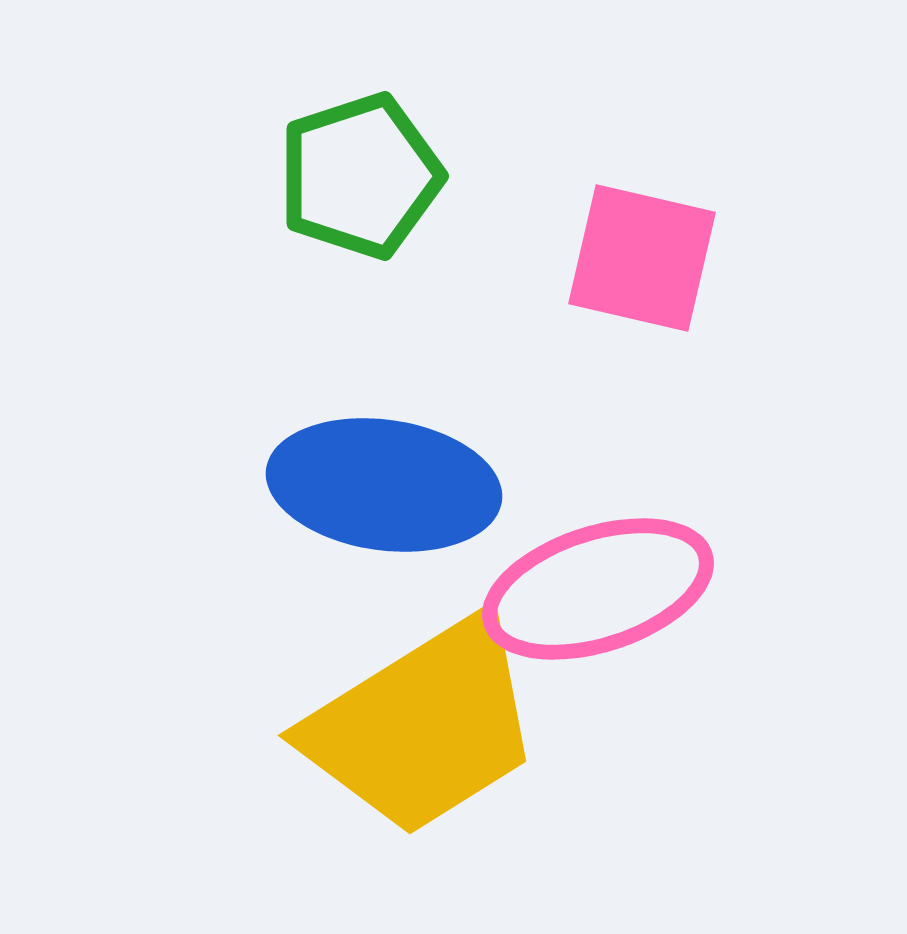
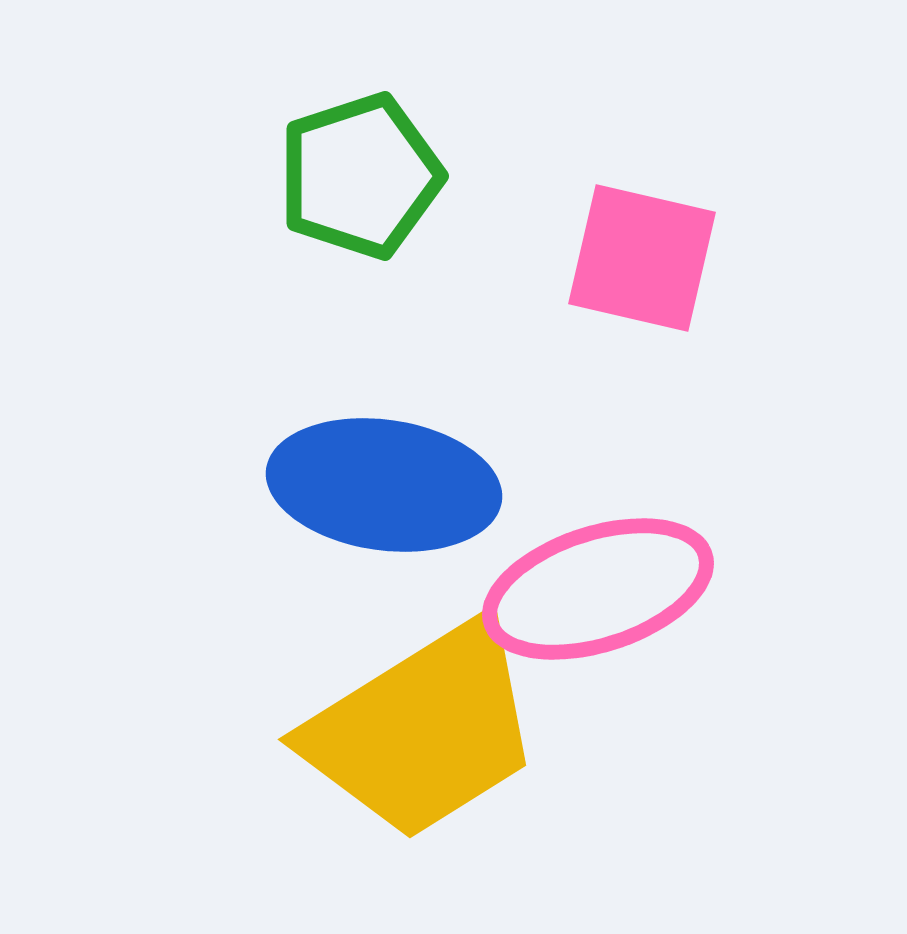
yellow trapezoid: moved 4 px down
